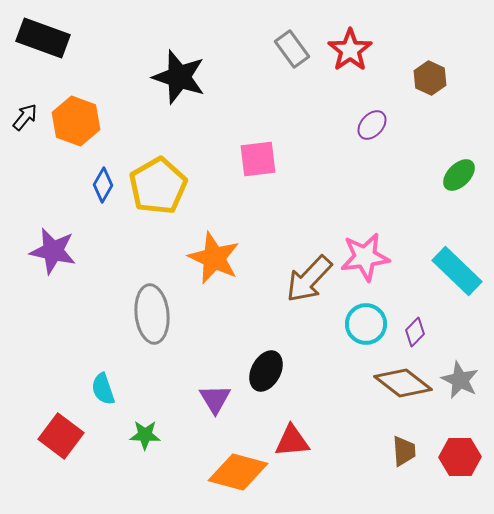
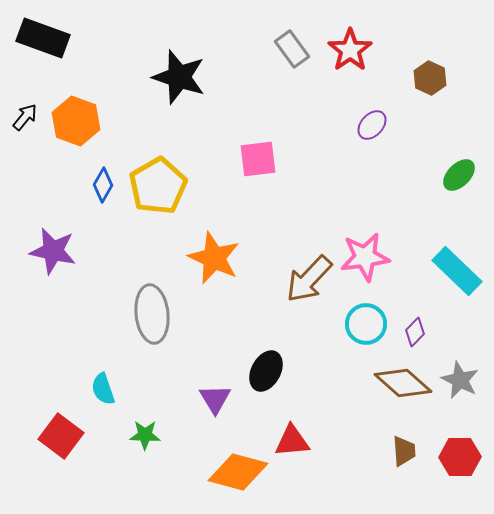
brown diamond: rotated 4 degrees clockwise
